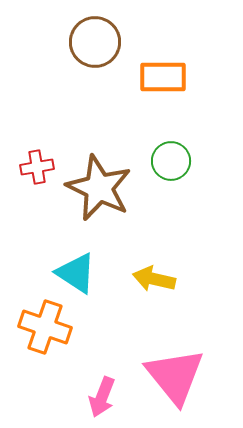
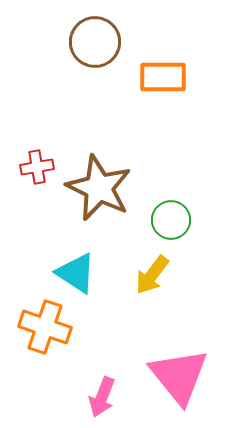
green circle: moved 59 px down
yellow arrow: moved 2 px left, 4 px up; rotated 66 degrees counterclockwise
pink triangle: moved 4 px right
